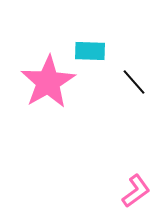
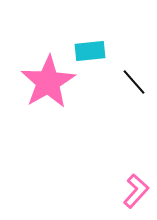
cyan rectangle: rotated 8 degrees counterclockwise
pink L-shape: rotated 12 degrees counterclockwise
